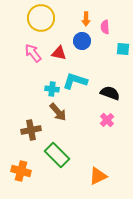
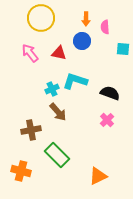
pink arrow: moved 3 px left
cyan cross: rotated 32 degrees counterclockwise
